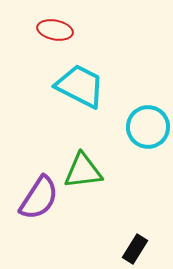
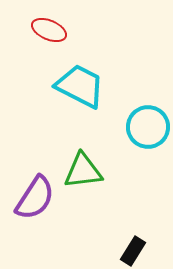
red ellipse: moved 6 px left; rotated 12 degrees clockwise
purple semicircle: moved 4 px left
black rectangle: moved 2 px left, 2 px down
